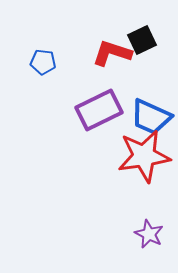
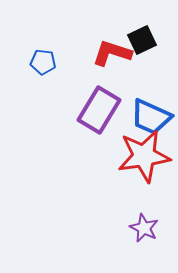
purple rectangle: rotated 33 degrees counterclockwise
purple star: moved 5 px left, 6 px up
